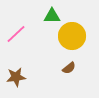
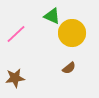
green triangle: rotated 24 degrees clockwise
yellow circle: moved 3 px up
brown star: moved 1 px left, 1 px down
